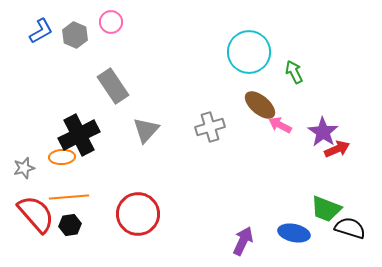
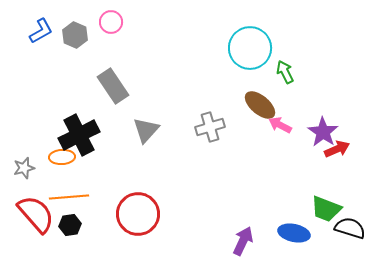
cyan circle: moved 1 px right, 4 px up
green arrow: moved 9 px left
